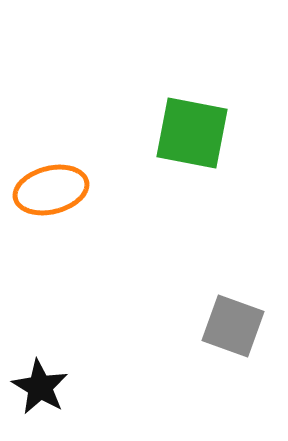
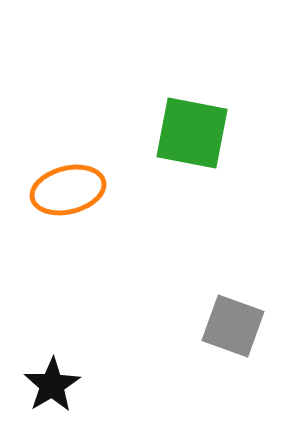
orange ellipse: moved 17 px right
black star: moved 12 px right, 2 px up; rotated 10 degrees clockwise
